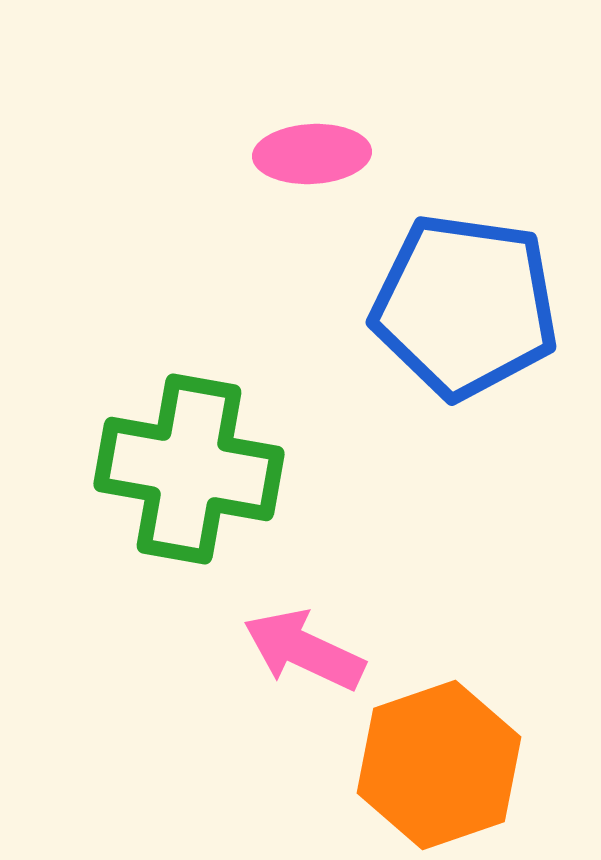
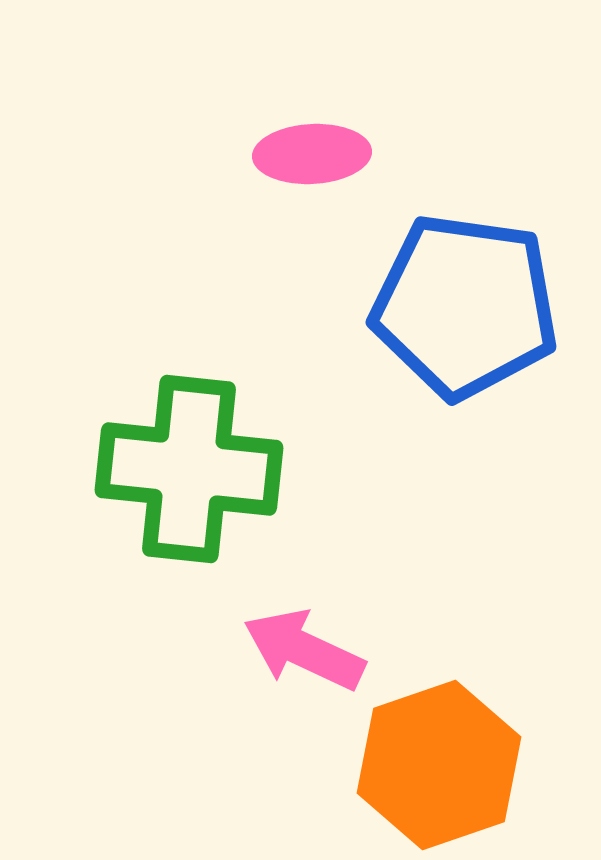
green cross: rotated 4 degrees counterclockwise
